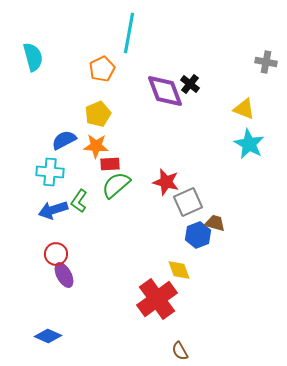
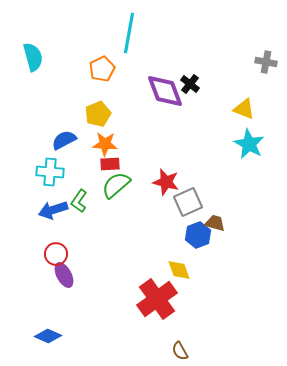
orange star: moved 9 px right, 2 px up
